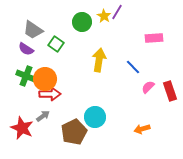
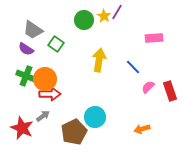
green circle: moved 2 px right, 2 px up
